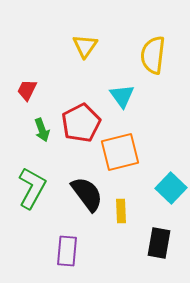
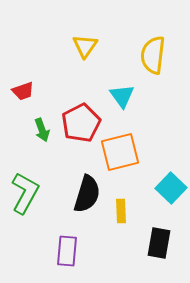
red trapezoid: moved 4 px left, 1 px down; rotated 135 degrees counterclockwise
green L-shape: moved 7 px left, 5 px down
black semicircle: rotated 54 degrees clockwise
